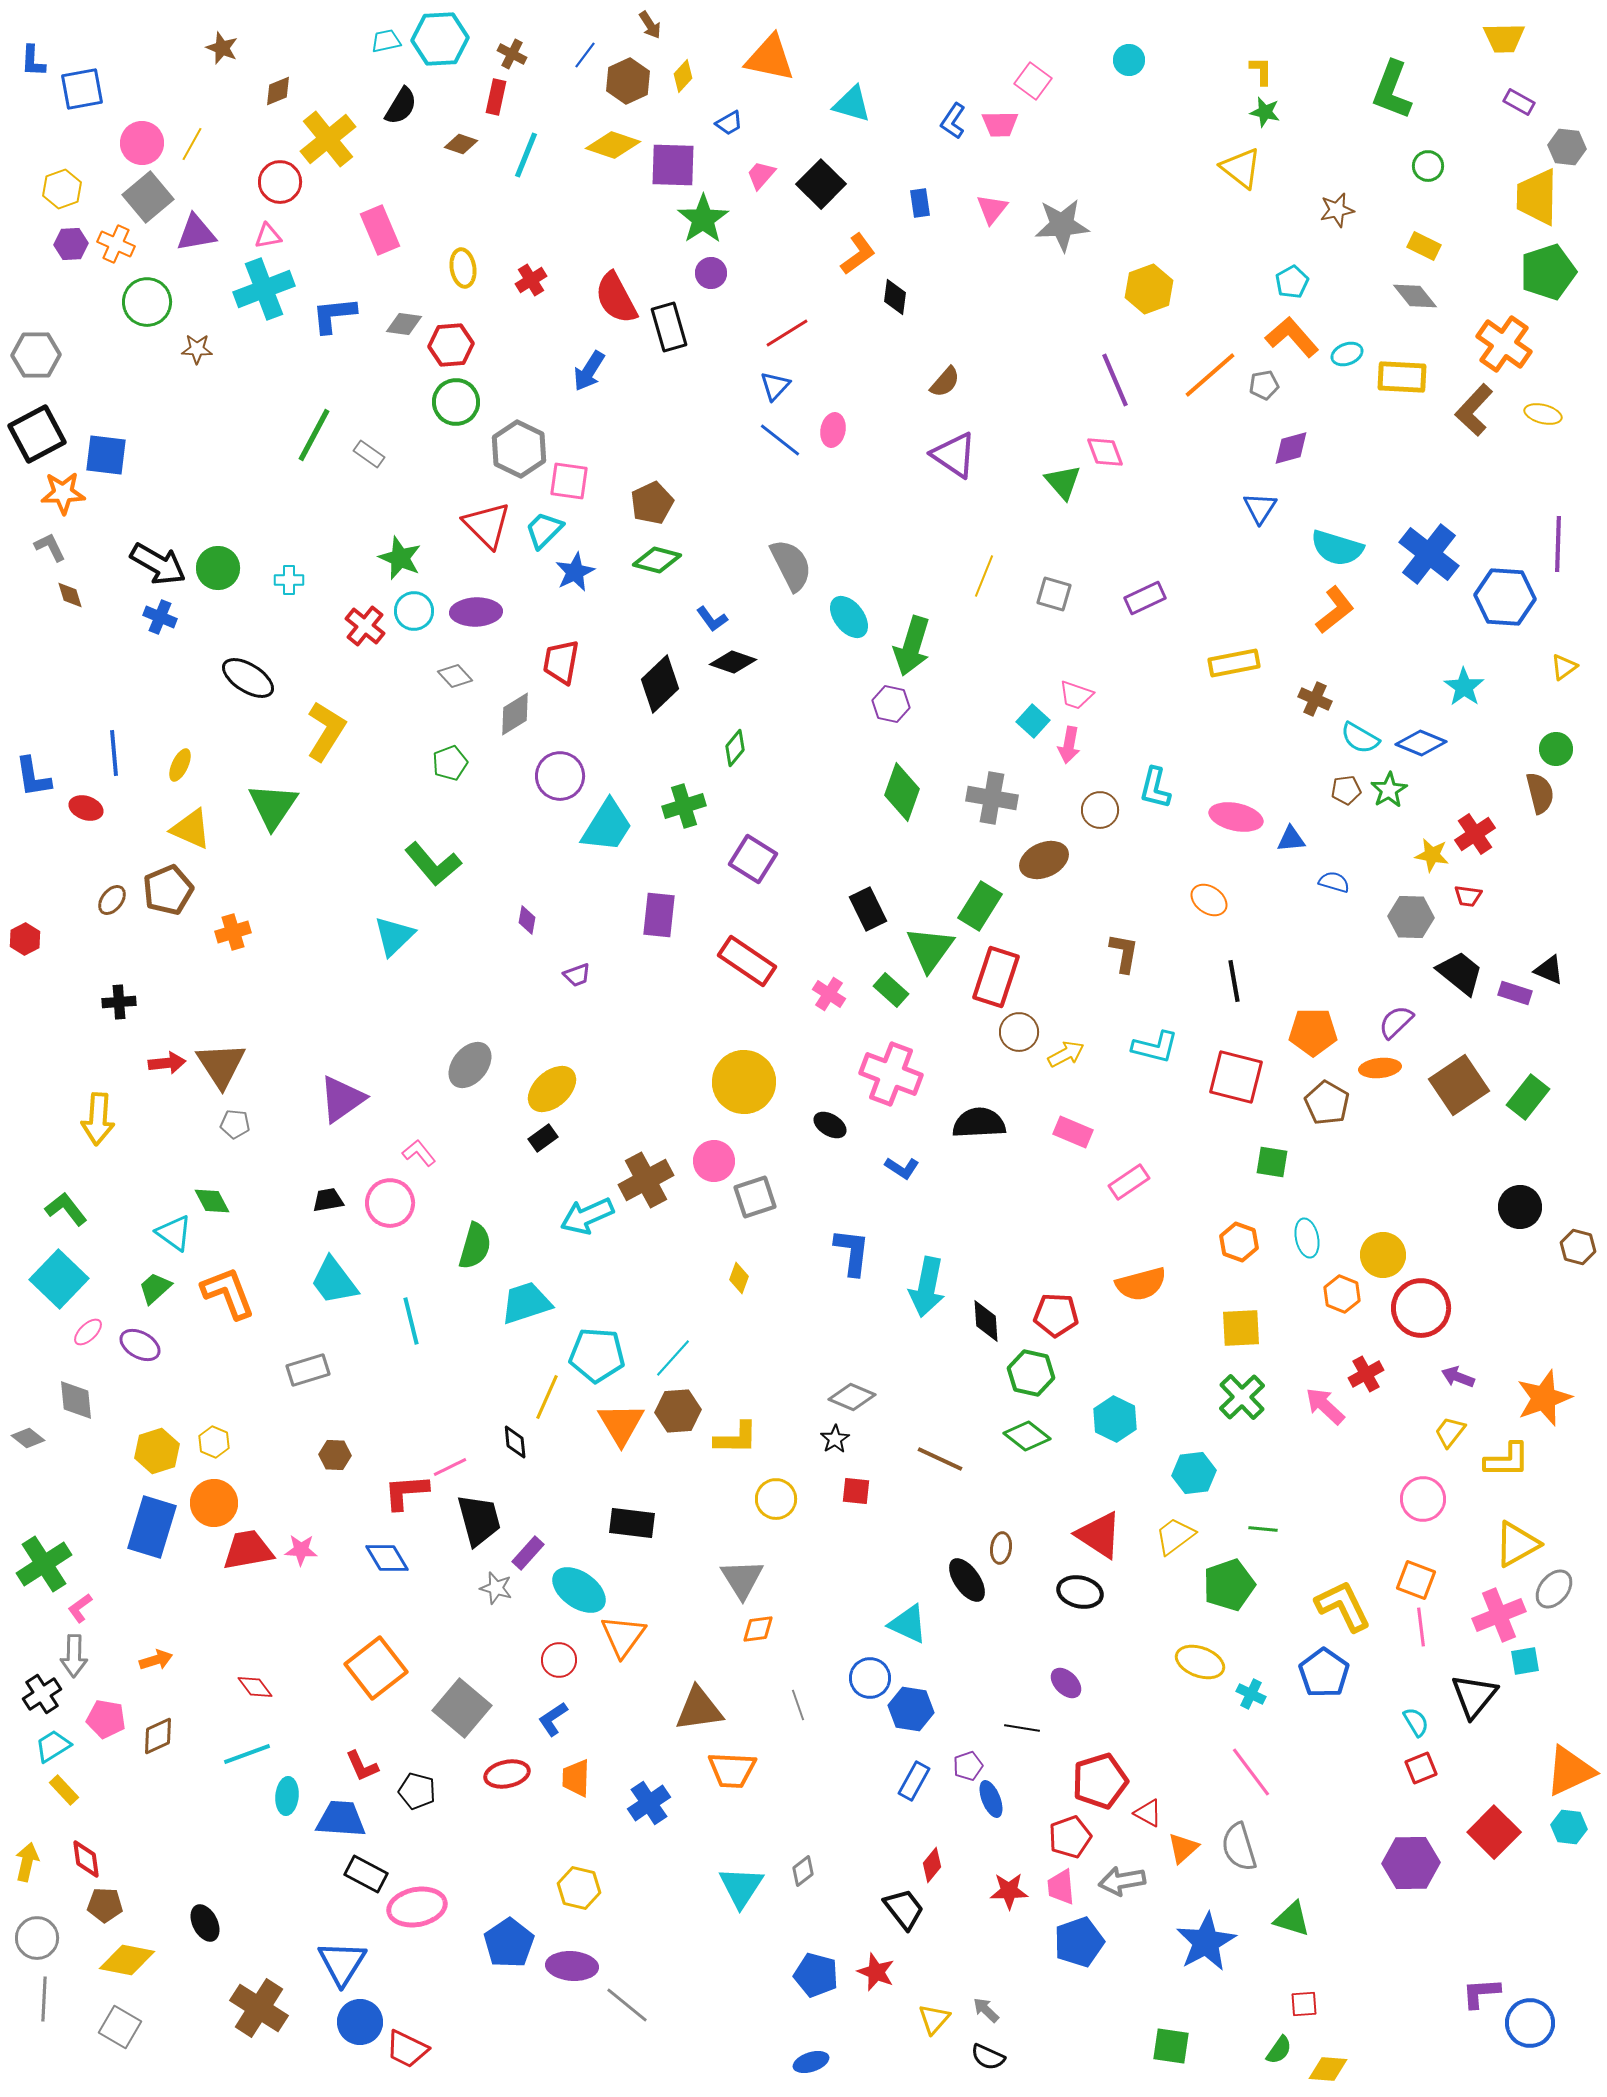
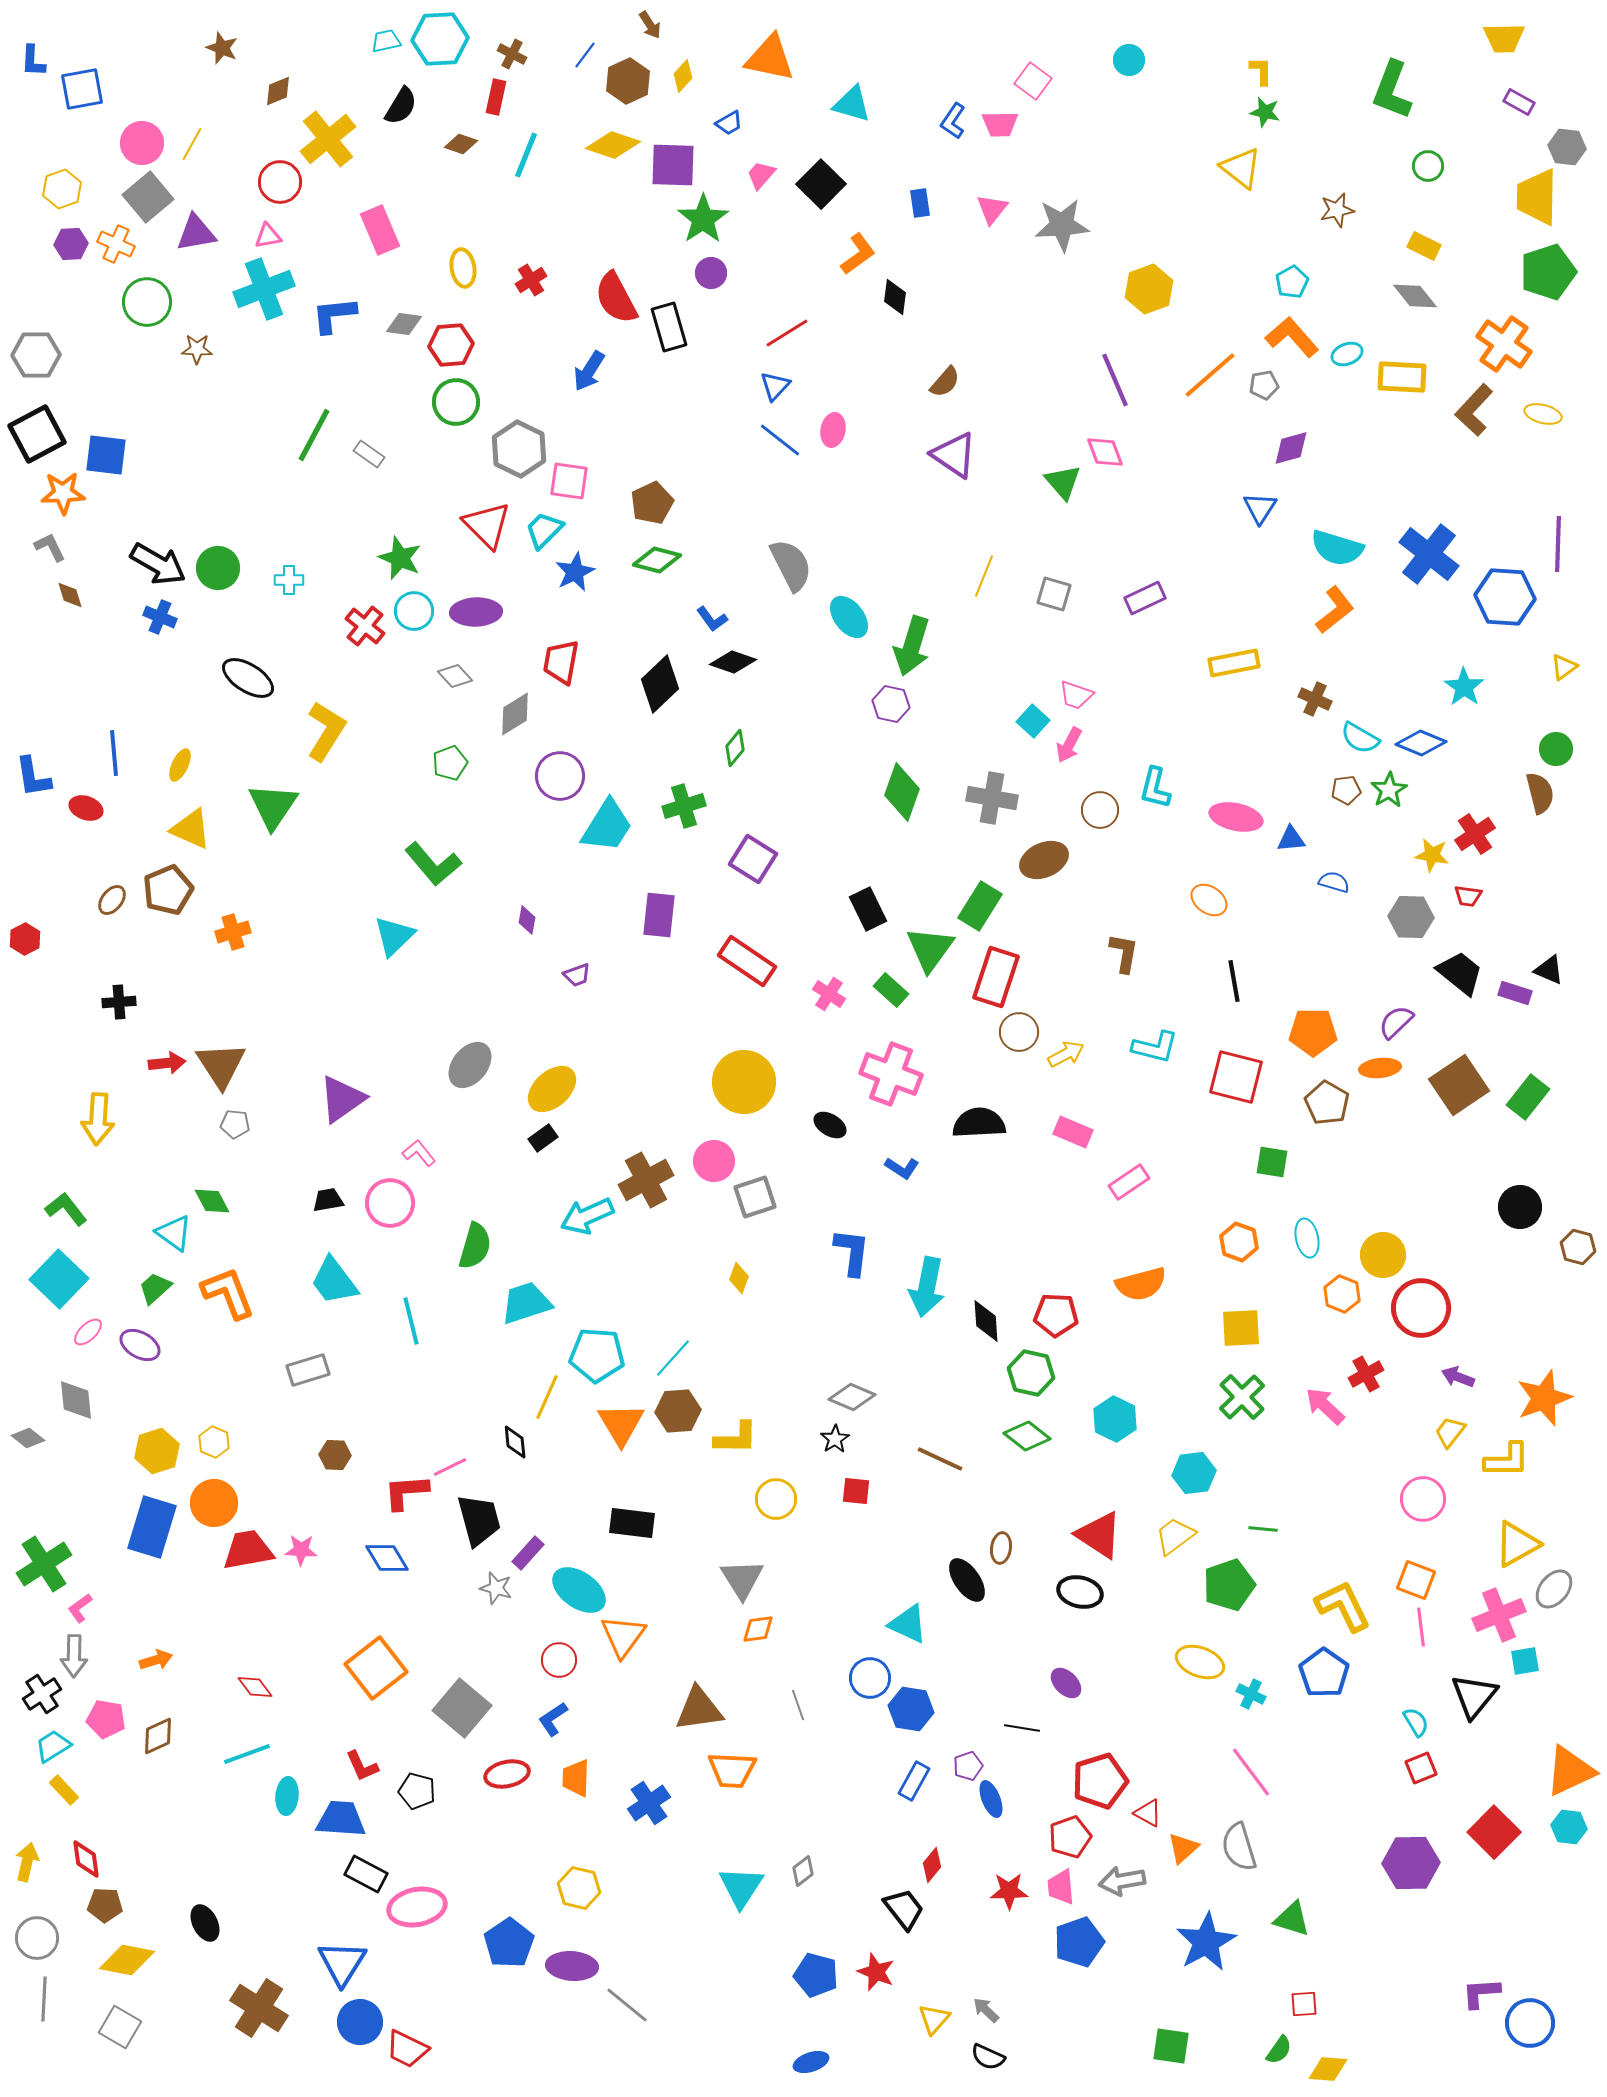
pink arrow at (1069, 745): rotated 18 degrees clockwise
